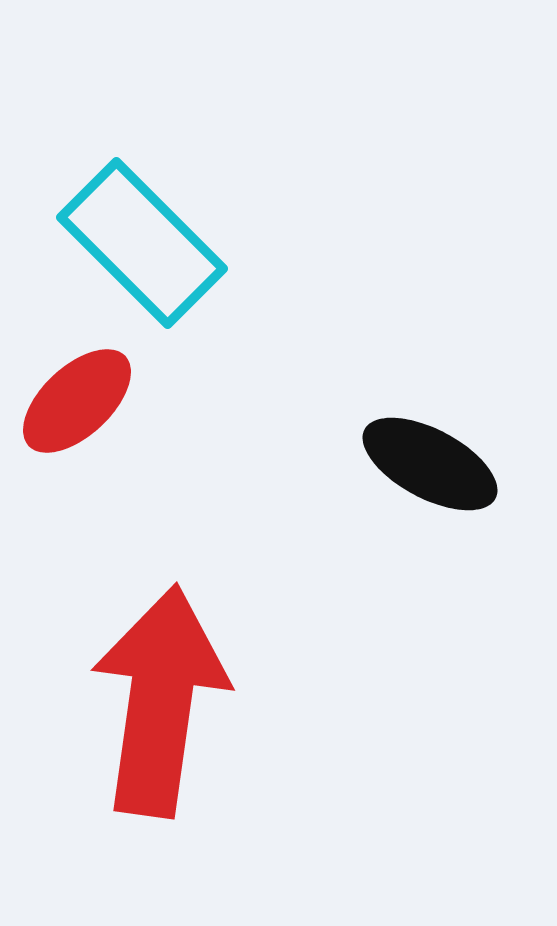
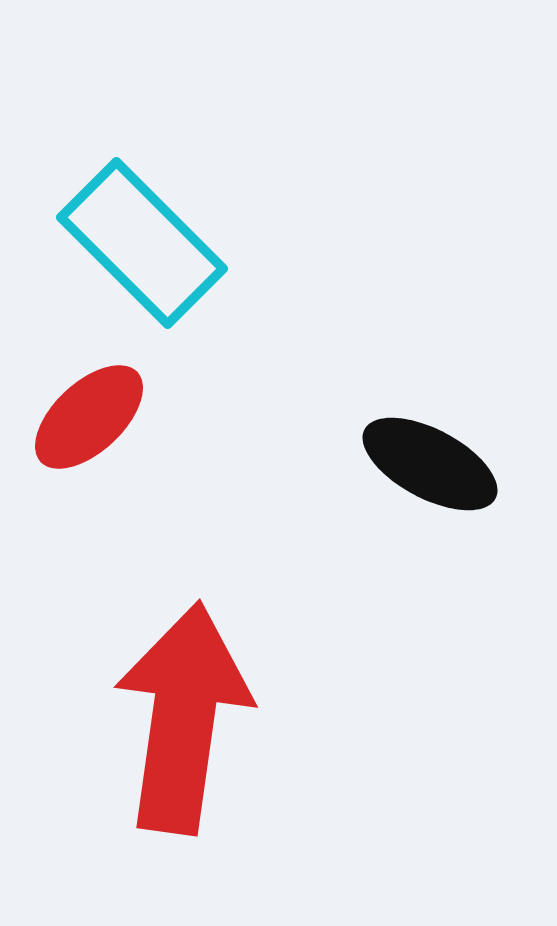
red ellipse: moved 12 px right, 16 px down
red arrow: moved 23 px right, 17 px down
